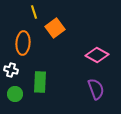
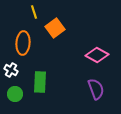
white cross: rotated 16 degrees clockwise
